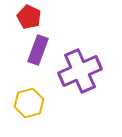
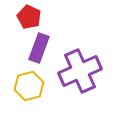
purple rectangle: moved 1 px right, 2 px up
yellow hexagon: moved 17 px up
